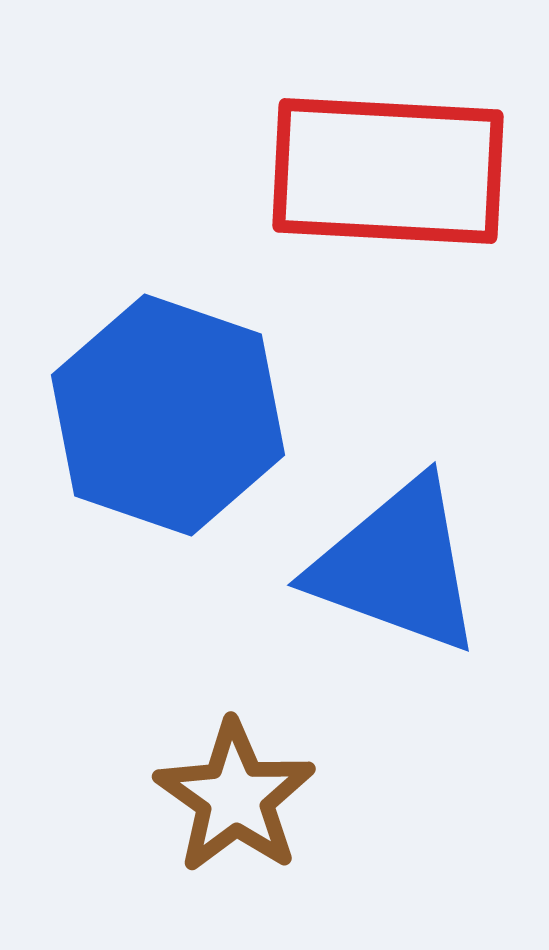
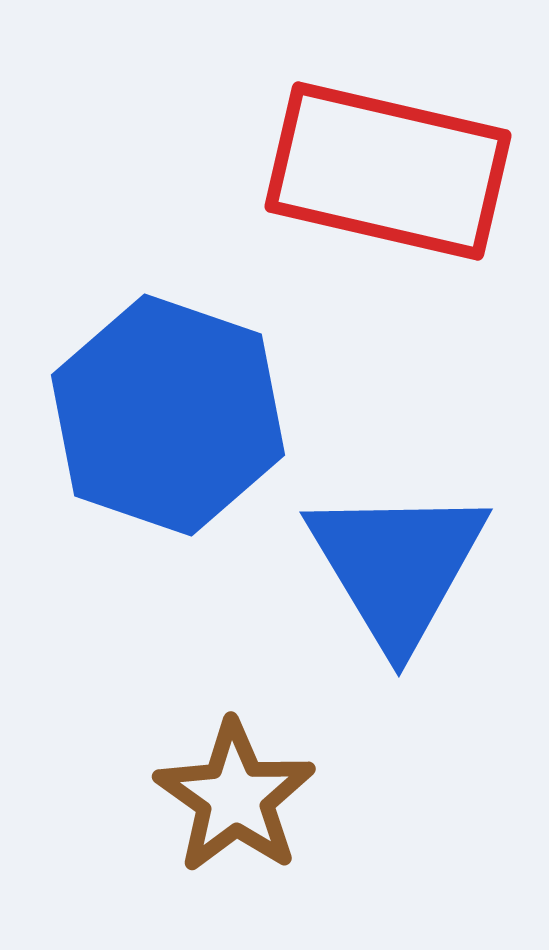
red rectangle: rotated 10 degrees clockwise
blue triangle: rotated 39 degrees clockwise
